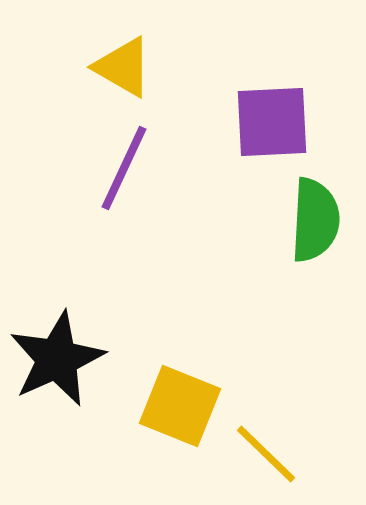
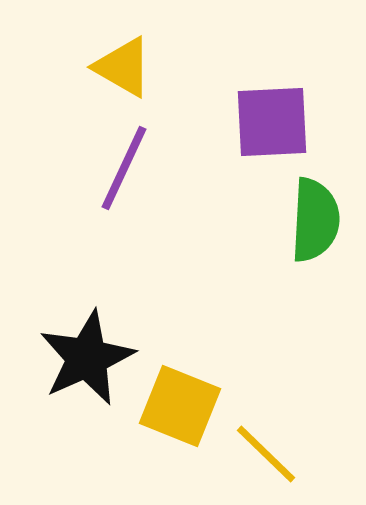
black star: moved 30 px right, 1 px up
